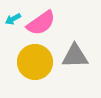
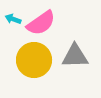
cyan arrow: rotated 49 degrees clockwise
yellow circle: moved 1 px left, 2 px up
